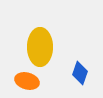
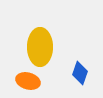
orange ellipse: moved 1 px right
